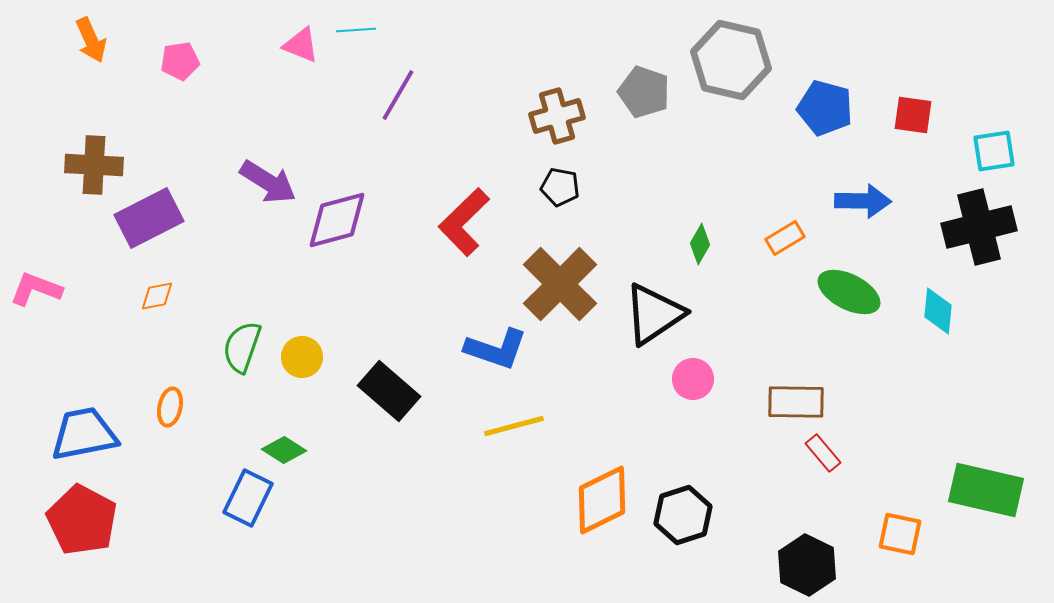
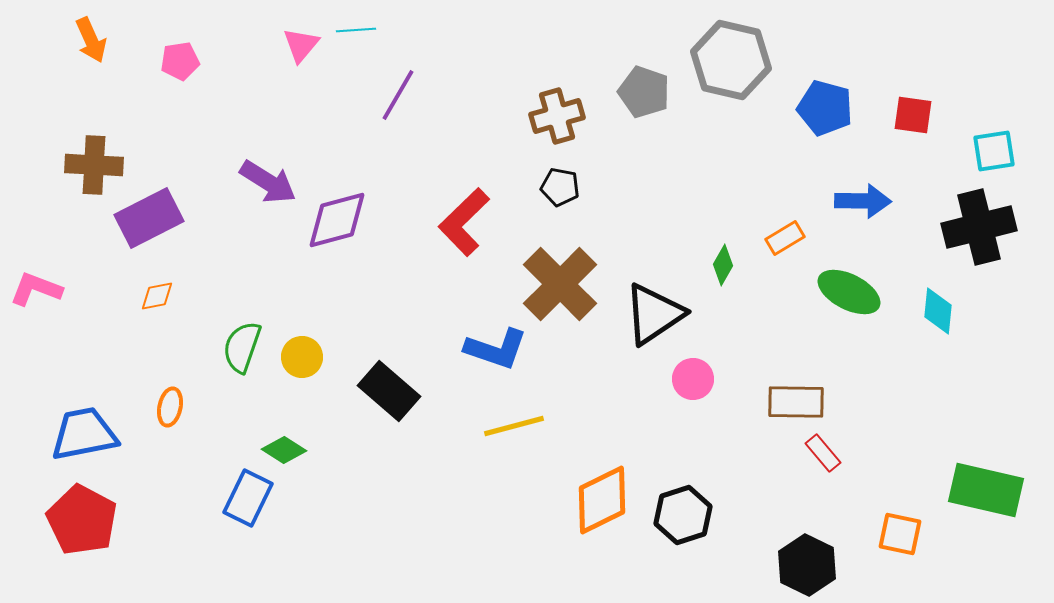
pink triangle at (301, 45): rotated 48 degrees clockwise
green diamond at (700, 244): moved 23 px right, 21 px down
